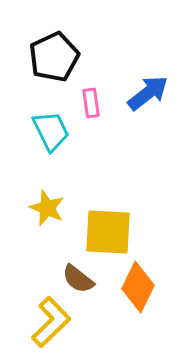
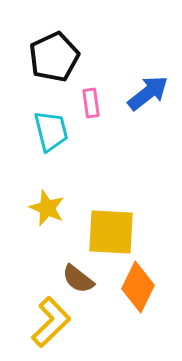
cyan trapezoid: rotated 12 degrees clockwise
yellow square: moved 3 px right
